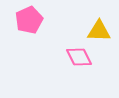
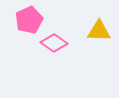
pink diamond: moved 25 px left, 14 px up; rotated 28 degrees counterclockwise
